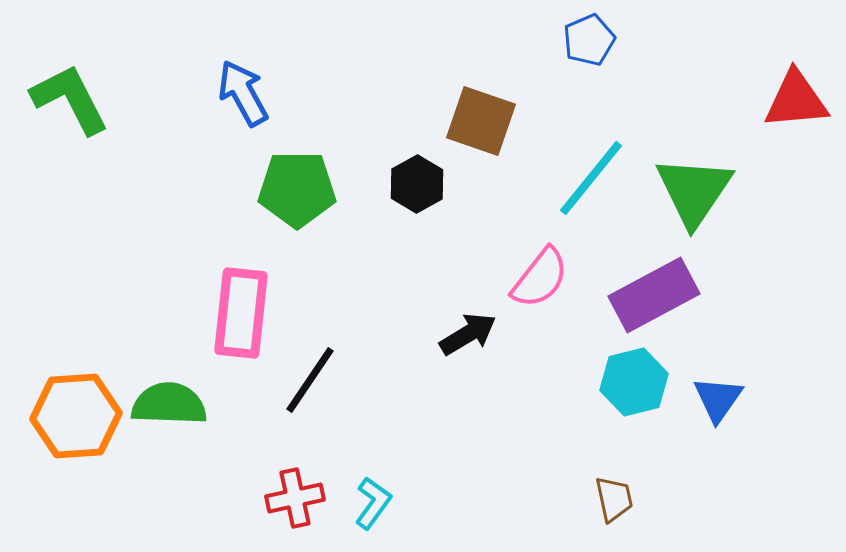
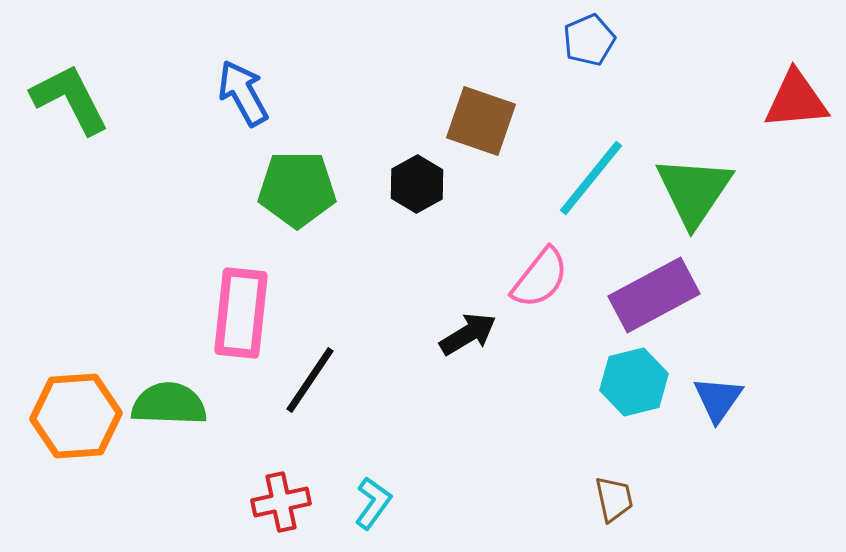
red cross: moved 14 px left, 4 px down
